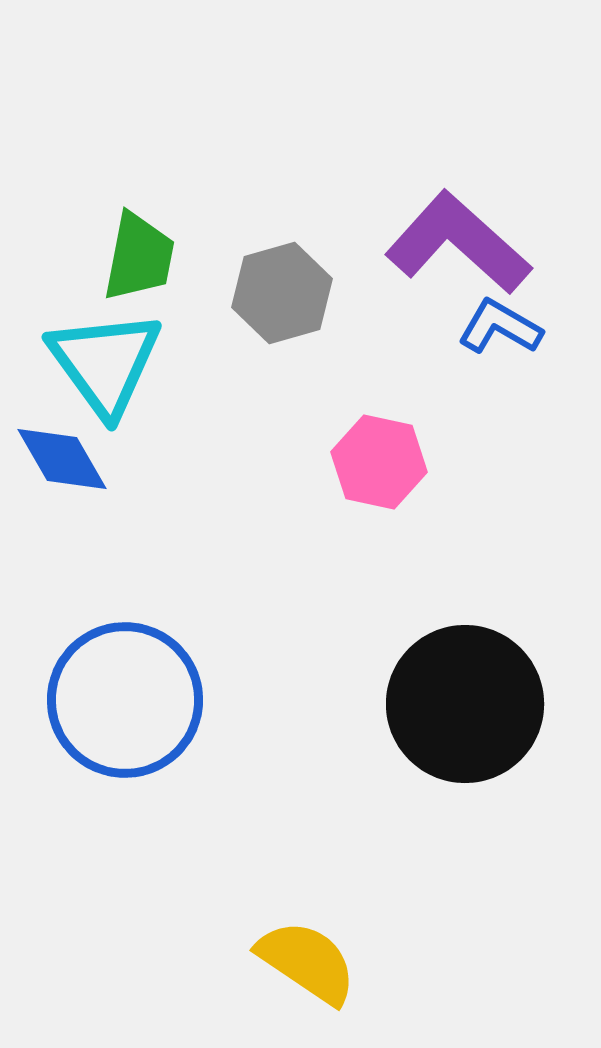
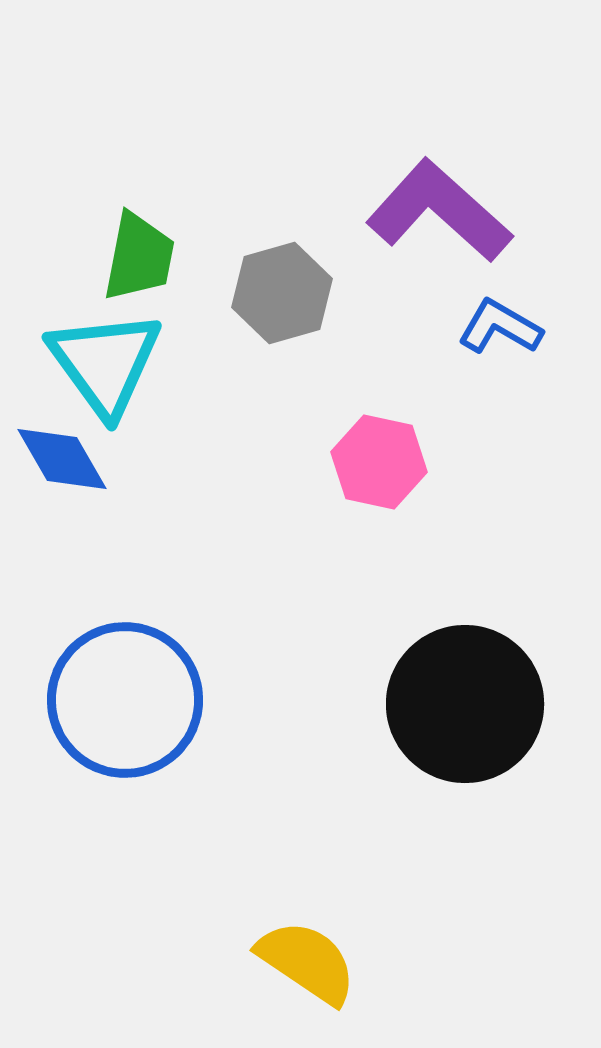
purple L-shape: moved 19 px left, 32 px up
